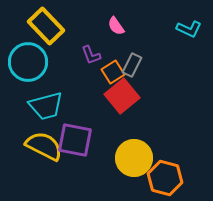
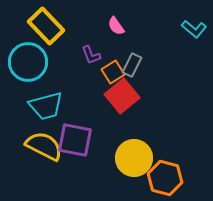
cyan L-shape: moved 5 px right; rotated 15 degrees clockwise
